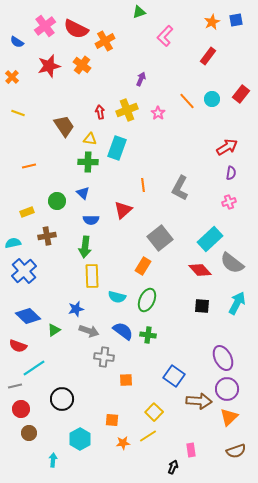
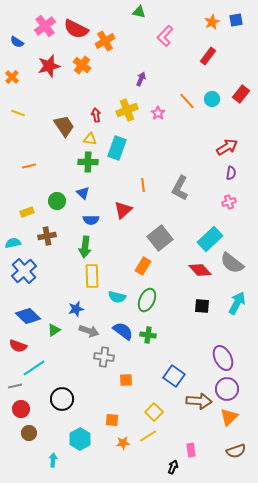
green triangle at (139, 12): rotated 32 degrees clockwise
red arrow at (100, 112): moved 4 px left, 3 px down
